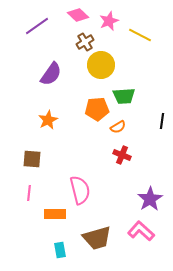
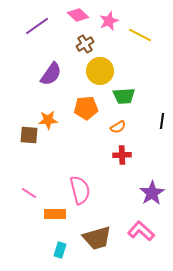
brown cross: moved 2 px down
yellow circle: moved 1 px left, 6 px down
orange pentagon: moved 11 px left, 1 px up
orange star: rotated 24 degrees clockwise
red cross: rotated 24 degrees counterclockwise
brown square: moved 3 px left, 24 px up
pink line: rotated 63 degrees counterclockwise
purple star: moved 2 px right, 6 px up
cyan rectangle: rotated 28 degrees clockwise
